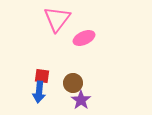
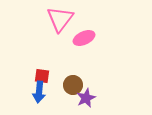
pink triangle: moved 3 px right
brown circle: moved 2 px down
purple star: moved 5 px right, 2 px up; rotated 12 degrees clockwise
